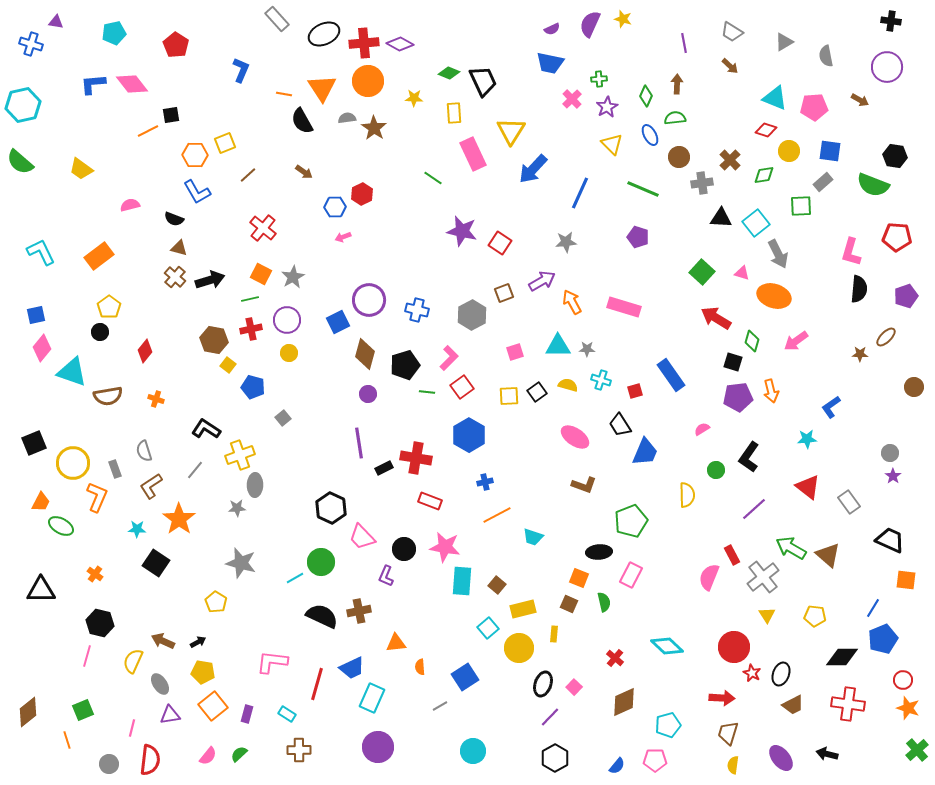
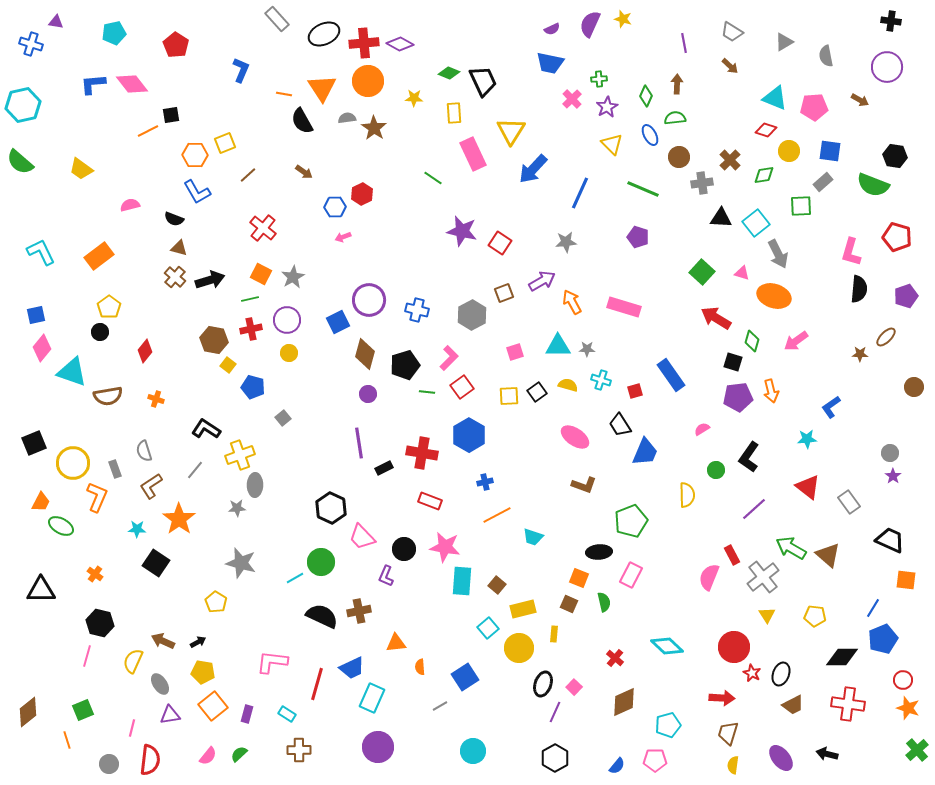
red pentagon at (897, 237): rotated 12 degrees clockwise
red cross at (416, 458): moved 6 px right, 5 px up
purple line at (550, 717): moved 5 px right, 5 px up; rotated 20 degrees counterclockwise
